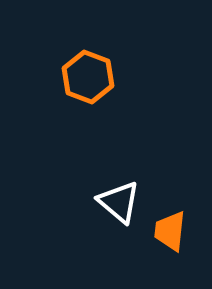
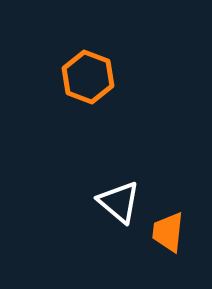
orange trapezoid: moved 2 px left, 1 px down
